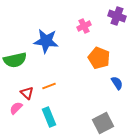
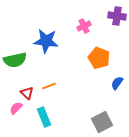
purple cross: rotated 12 degrees counterclockwise
blue semicircle: rotated 112 degrees counterclockwise
cyan rectangle: moved 5 px left
gray square: moved 1 px left, 1 px up
